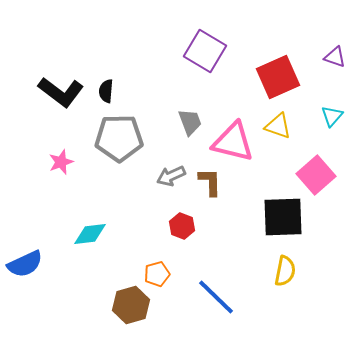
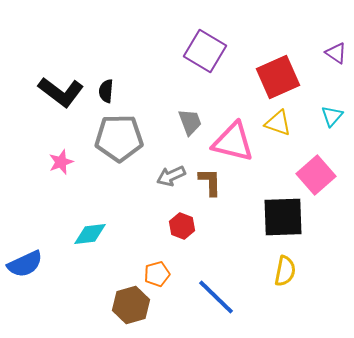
purple triangle: moved 1 px right, 4 px up; rotated 15 degrees clockwise
yellow triangle: moved 3 px up
